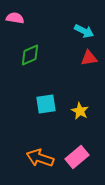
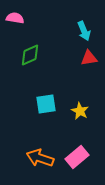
cyan arrow: rotated 42 degrees clockwise
